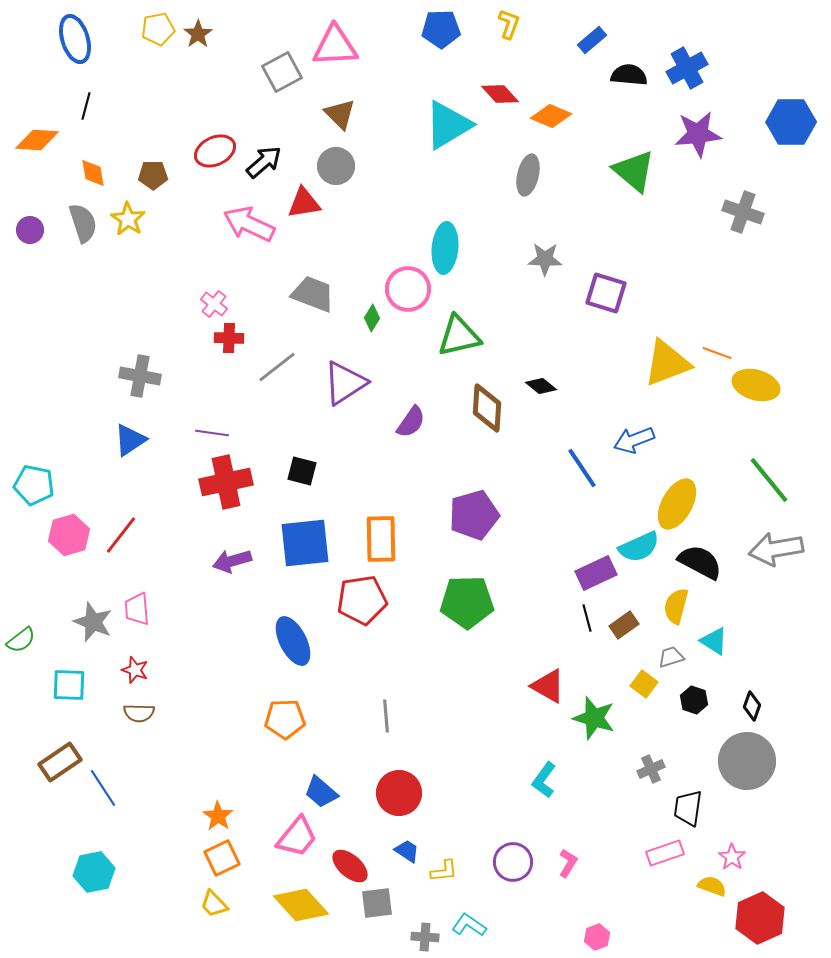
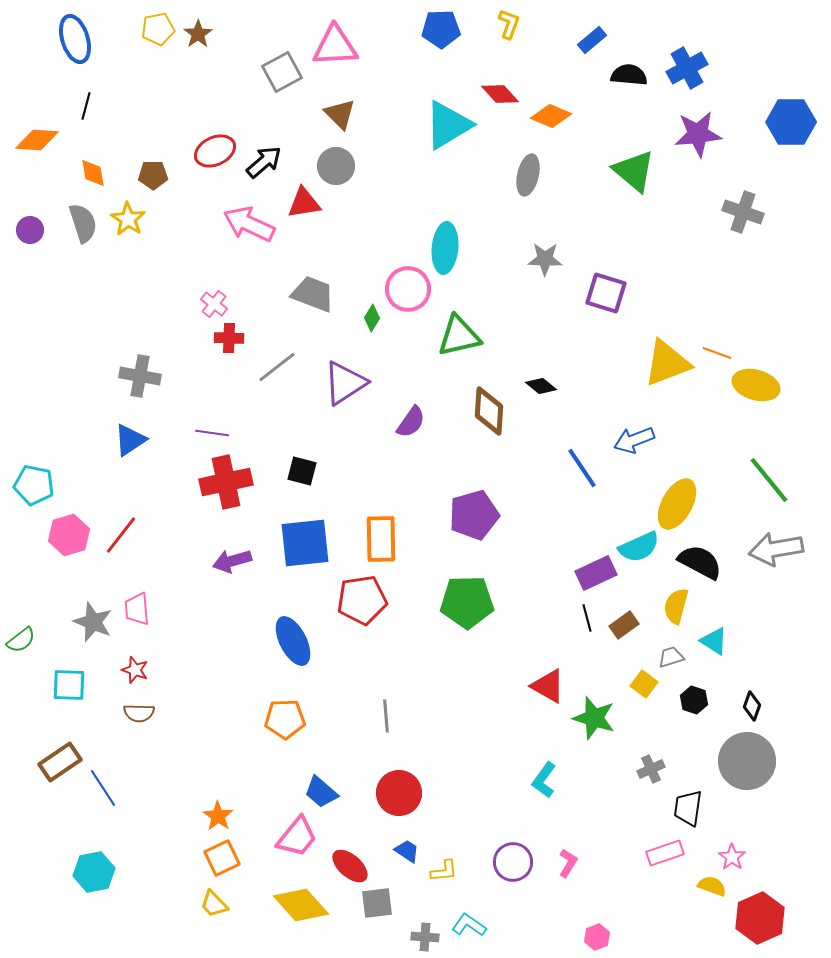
brown diamond at (487, 408): moved 2 px right, 3 px down
